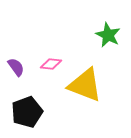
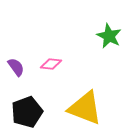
green star: moved 1 px right, 1 px down
yellow triangle: moved 23 px down
